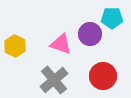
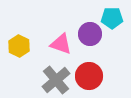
yellow hexagon: moved 4 px right
red circle: moved 14 px left
gray cross: moved 2 px right
